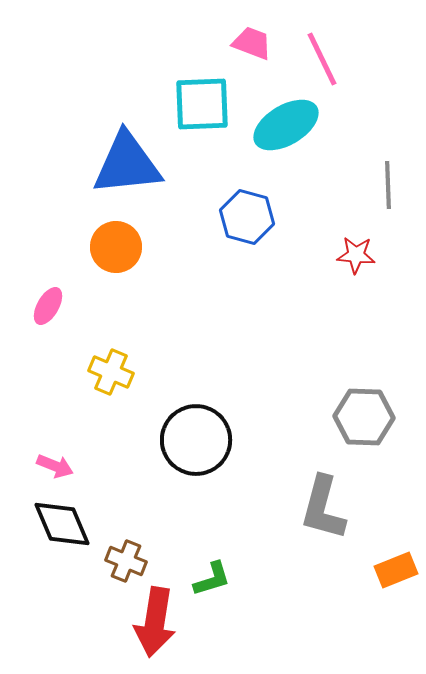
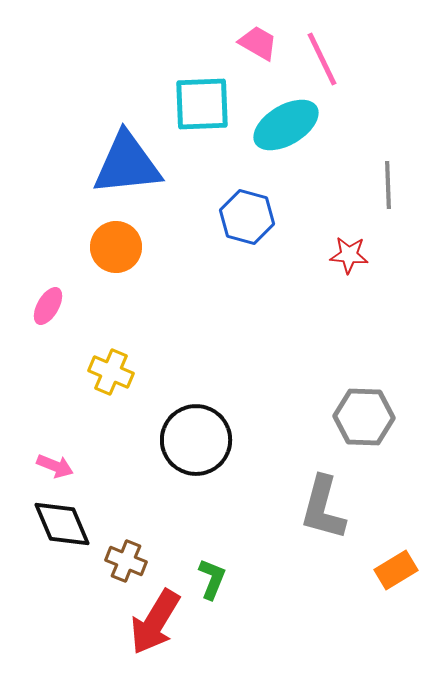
pink trapezoid: moved 6 px right; rotated 9 degrees clockwise
red star: moved 7 px left
orange rectangle: rotated 9 degrees counterclockwise
green L-shape: rotated 51 degrees counterclockwise
red arrow: rotated 22 degrees clockwise
